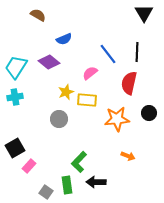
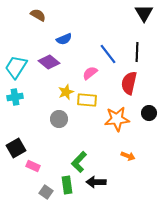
black square: moved 1 px right
pink rectangle: moved 4 px right; rotated 72 degrees clockwise
